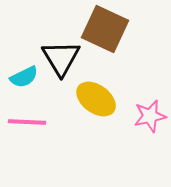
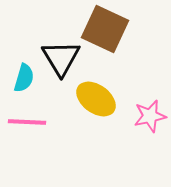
cyan semicircle: moved 1 px down; rotated 48 degrees counterclockwise
